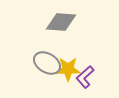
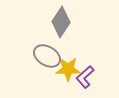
gray diamond: rotated 60 degrees counterclockwise
gray ellipse: moved 7 px up
